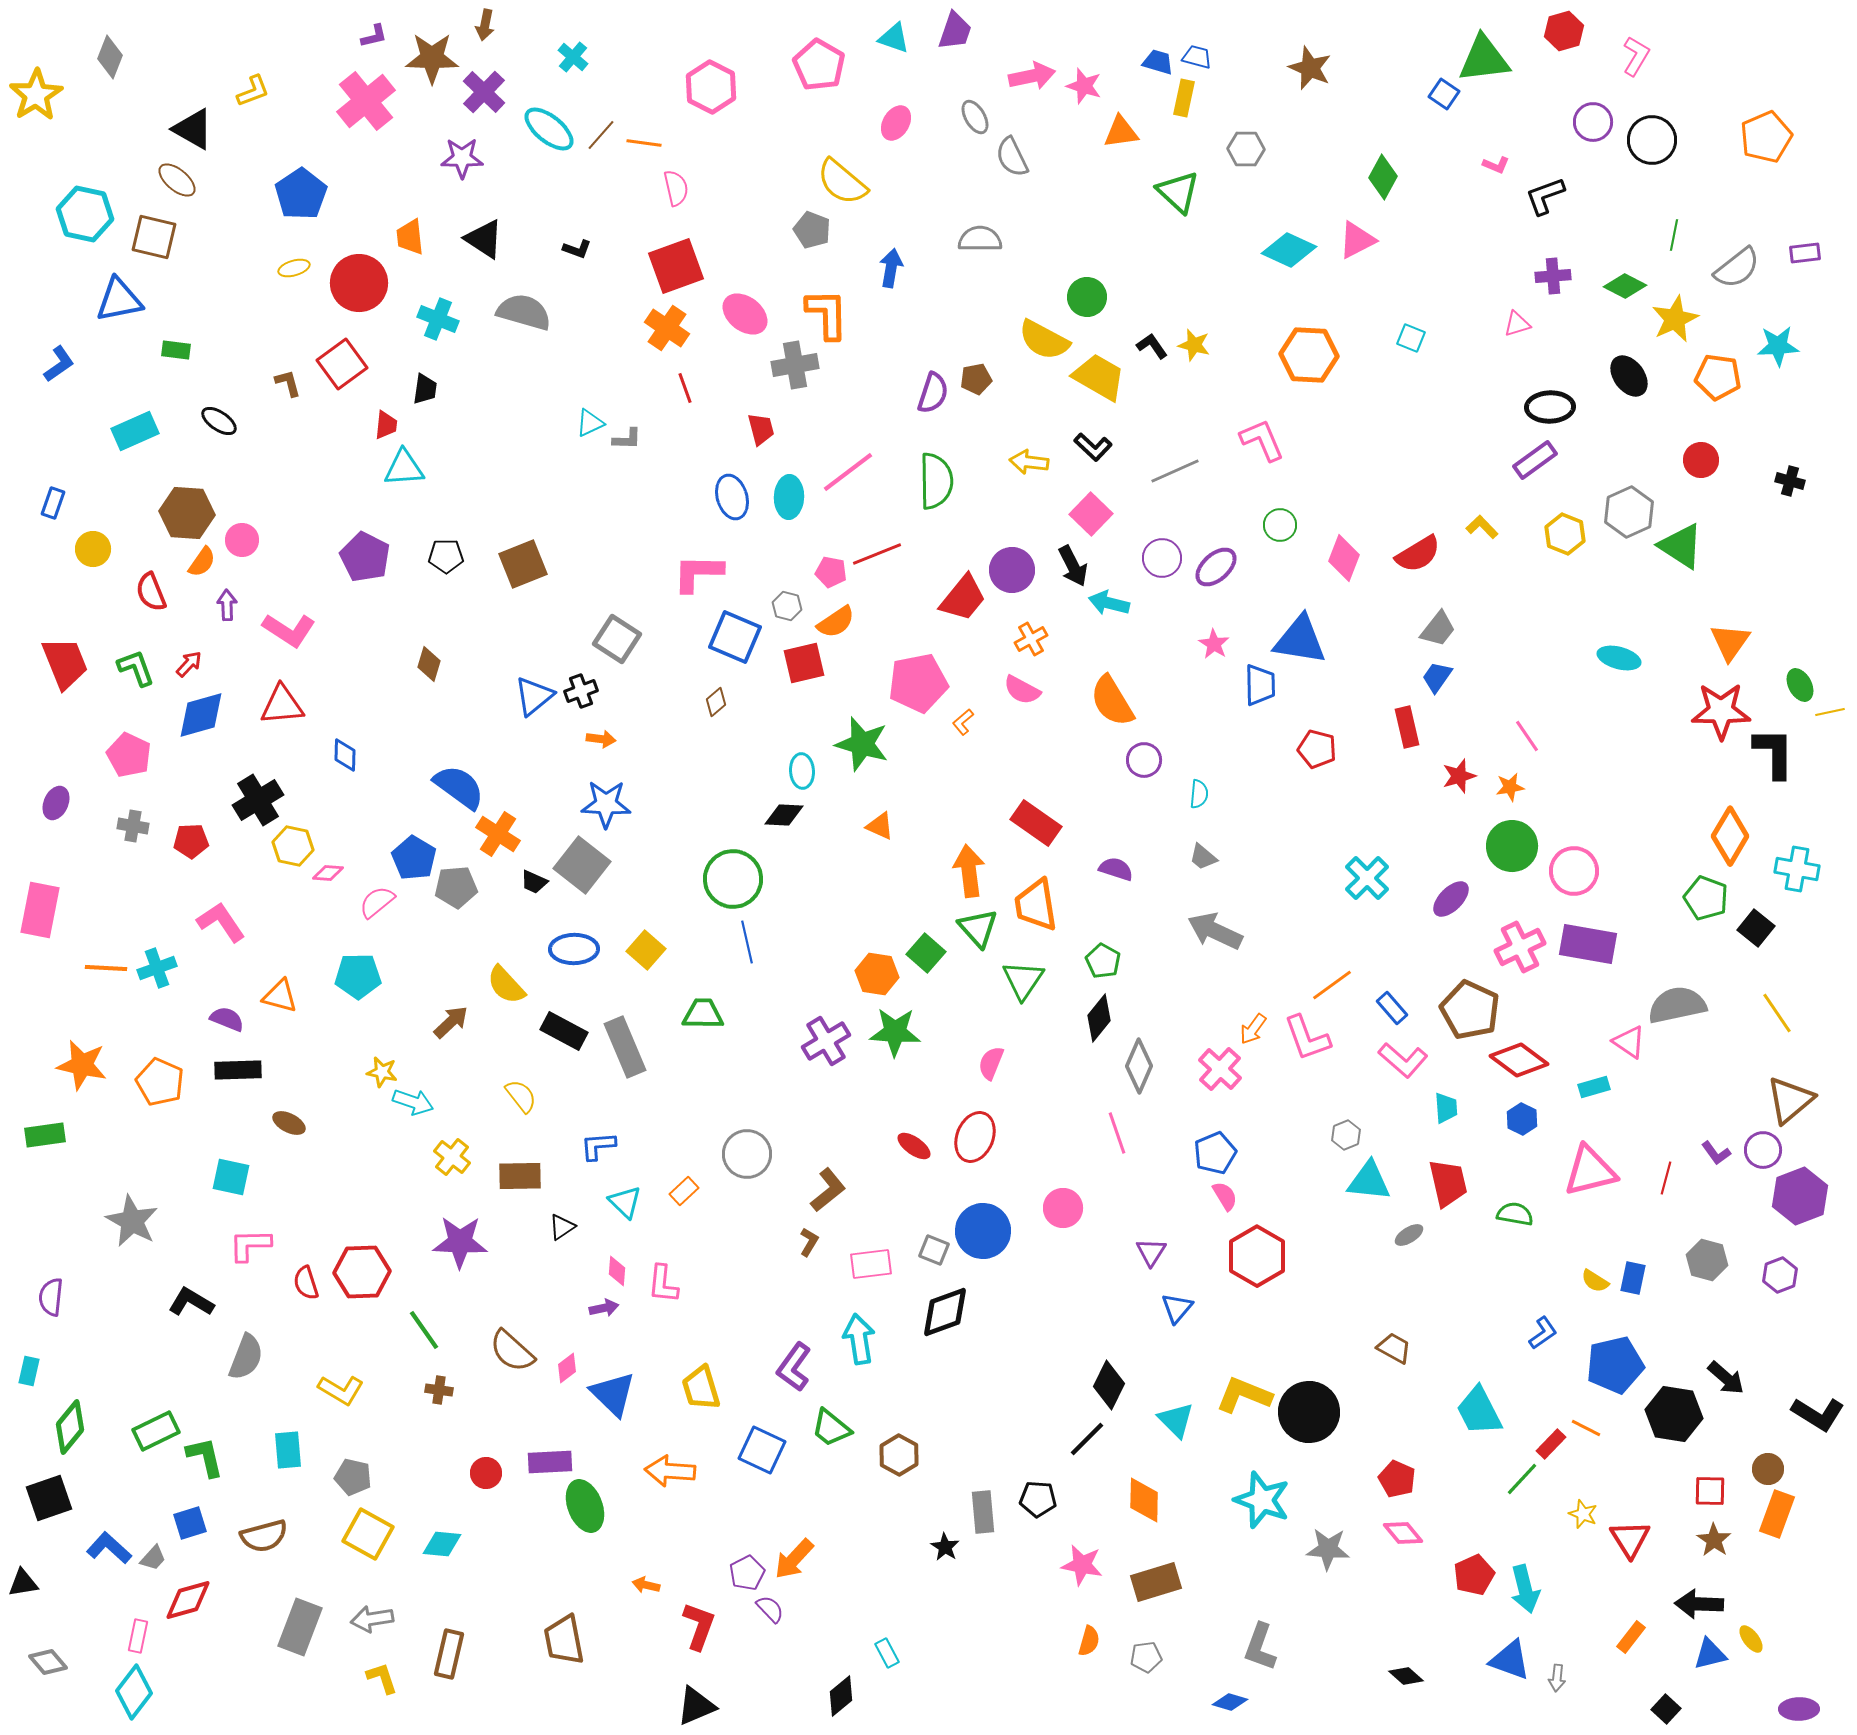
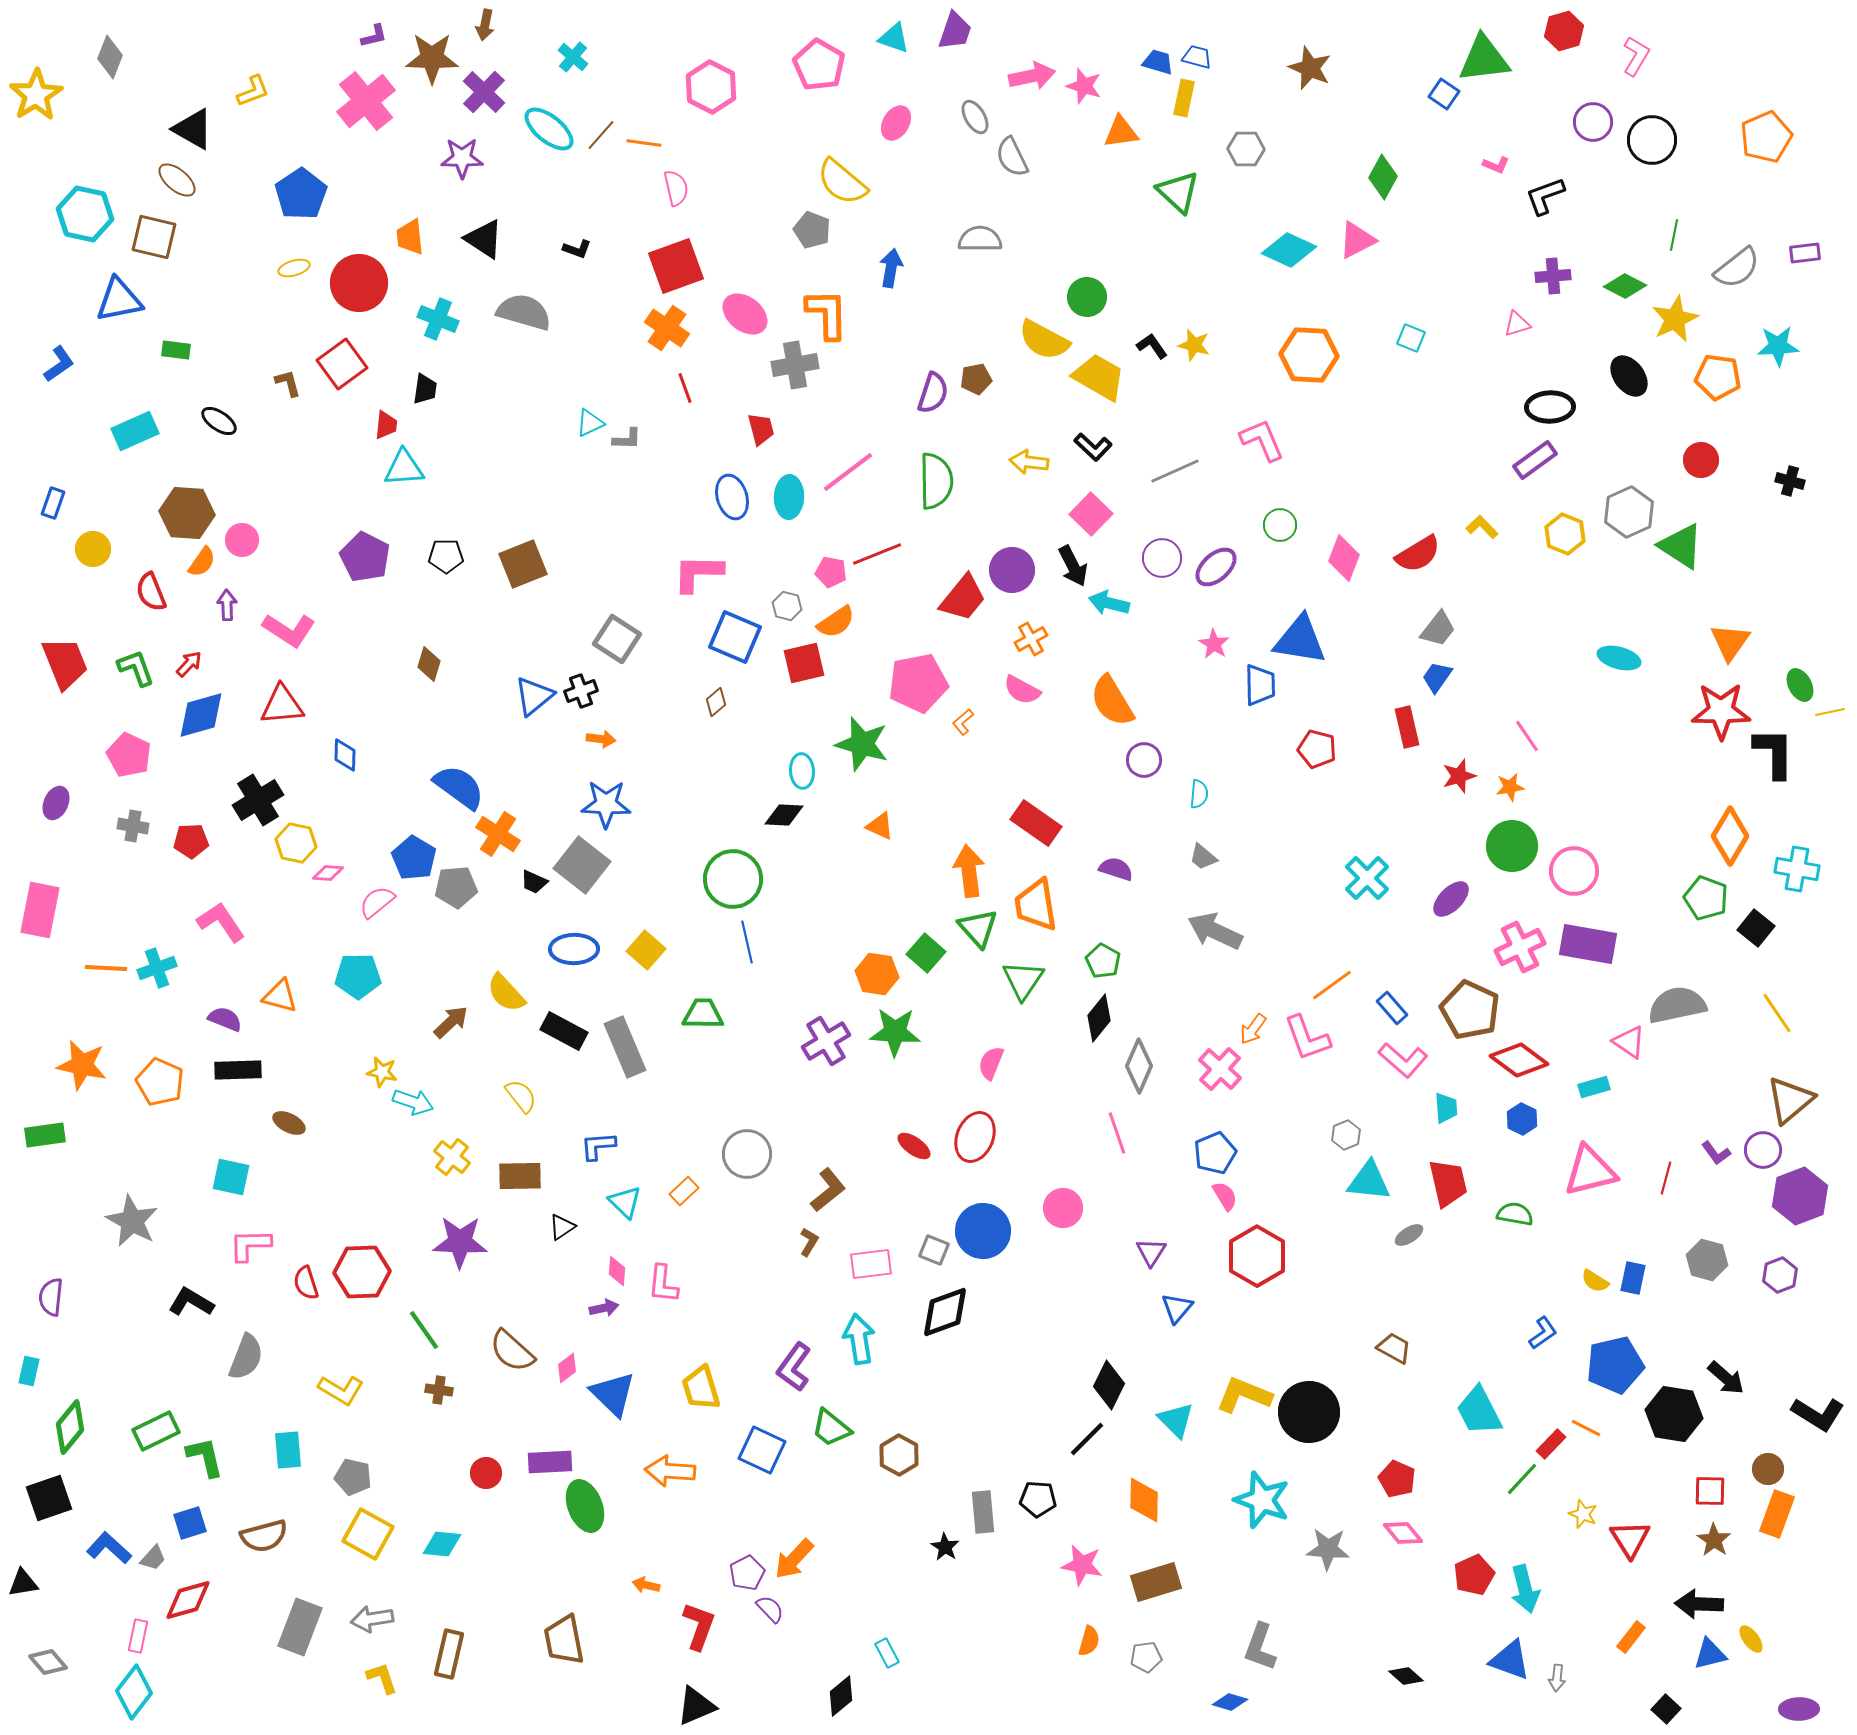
yellow hexagon at (293, 846): moved 3 px right, 3 px up
yellow semicircle at (506, 985): moved 8 px down
purple semicircle at (227, 1019): moved 2 px left
